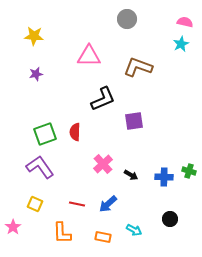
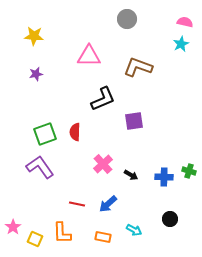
yellow square: moved 35 px down
